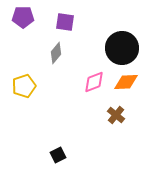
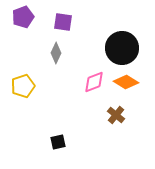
purple pentagon: rotated 20 degrees counterclockwise
purple square: moved 2 px left
gray diamond: rotated 15 degrees counterclockwise
orange diamond: rotated 35 degrees clockwise
yellow pentagon: moved 1 px left
black square: moved 13 px up; rotated 14 degrees clockwise
